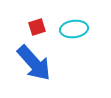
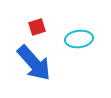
cyan ellipse: moved 5 px right, 10 px down
